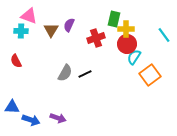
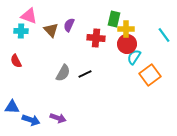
brown triangle: rotated 14 degrees counterclockwise
red cross: rotated 24 degrees clockwise
gray semicircle: moved 2 px left
